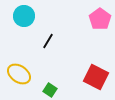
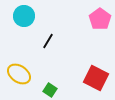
red square: moved 1 px down
